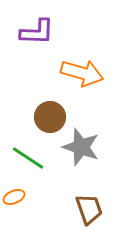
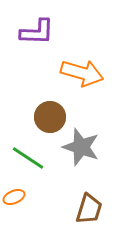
brown trapezoid: rotated 36 degrees clockwise
